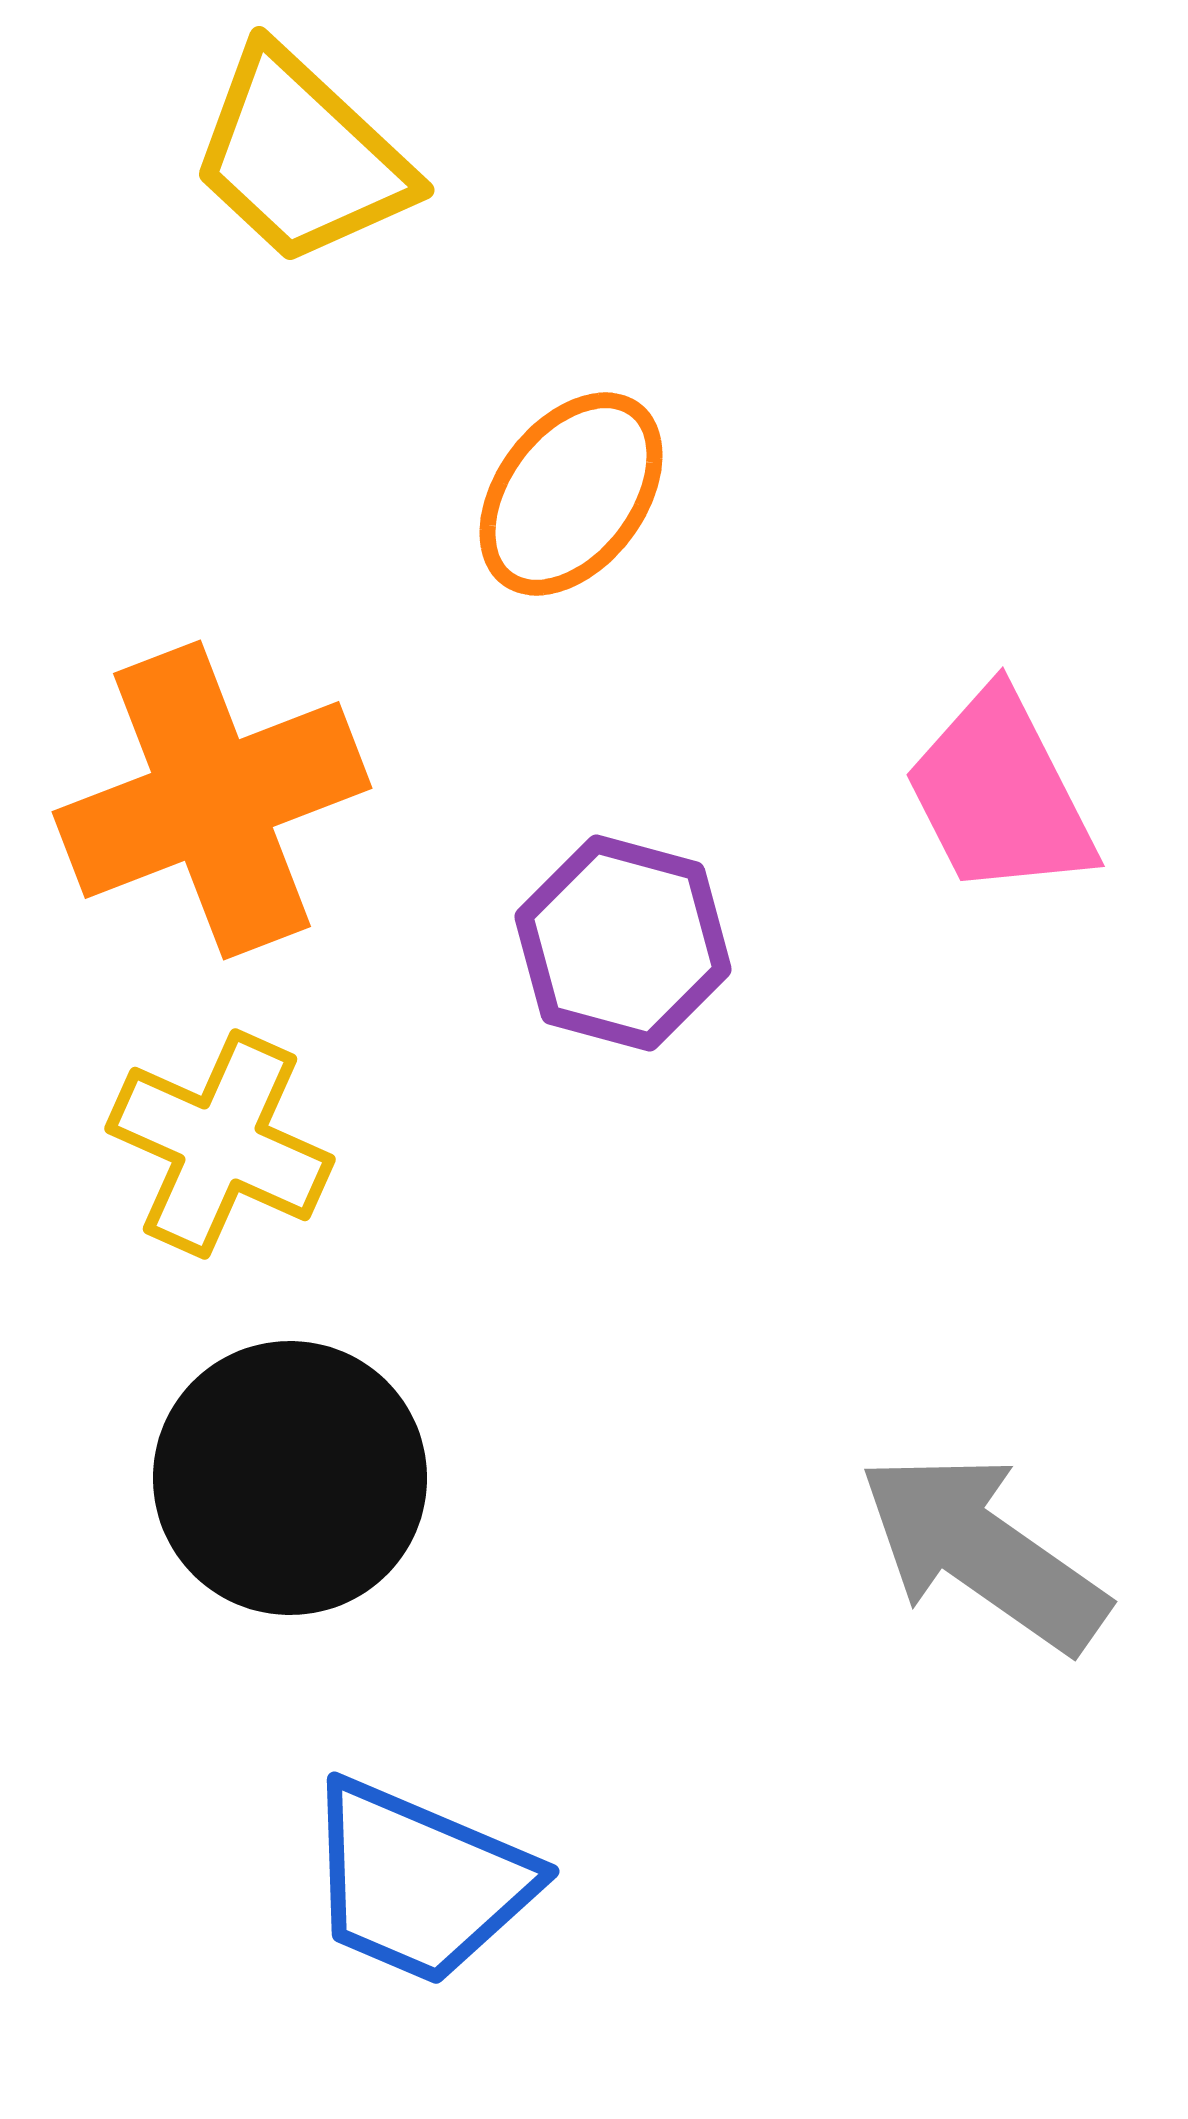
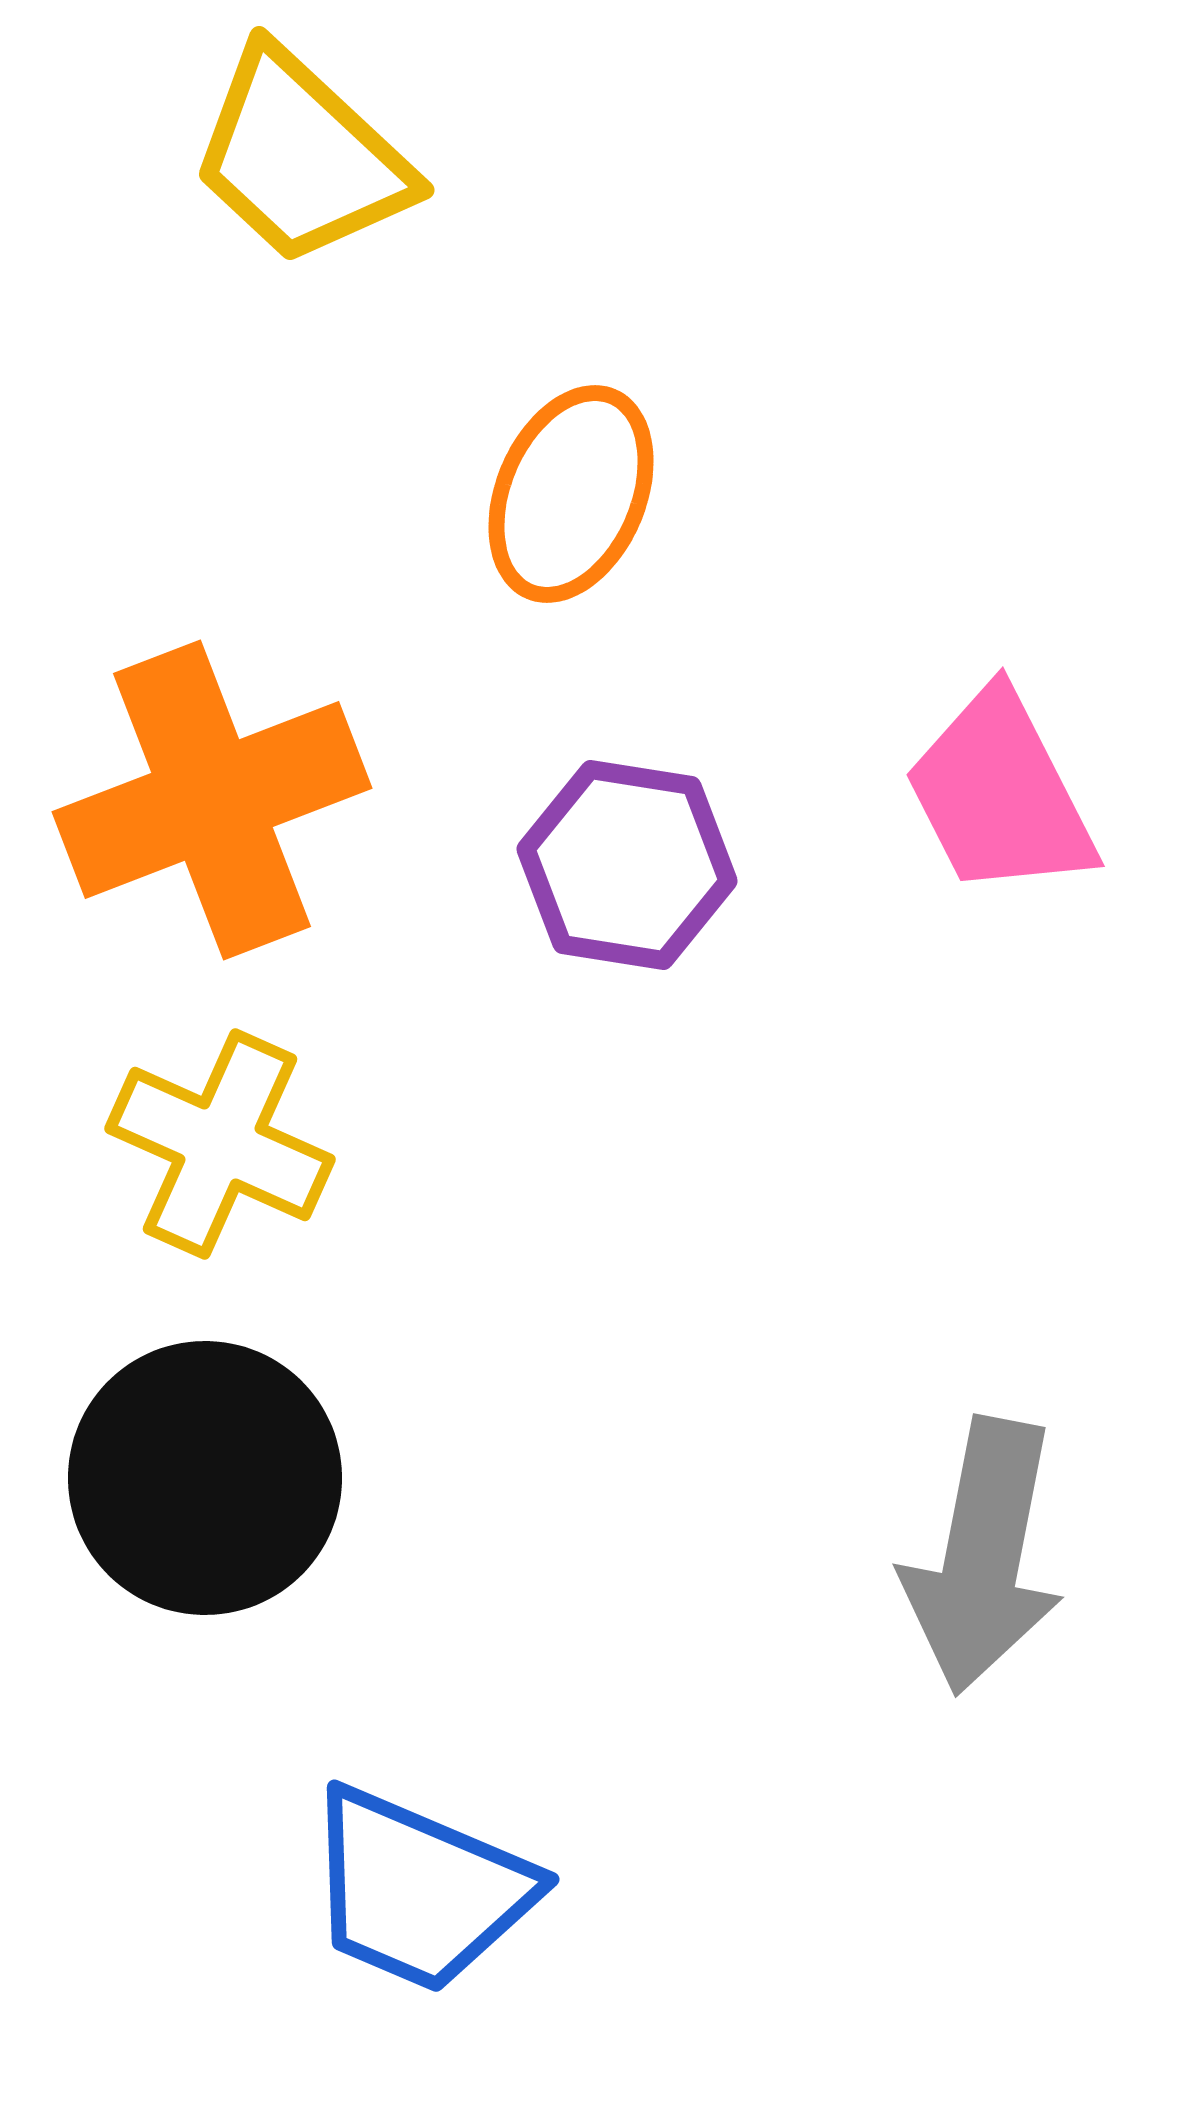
orange ellipse: rotated 14 degrees counterclockwise
purple hexagon: moved 4 px right, 78 px up; rotated 6 degrees counterclockwise
black circle: moved 85 px left
gray arrow: moved 4 px down; rotated 114 degrees counterclockwise
blue trapezoid: moved 8 px down
